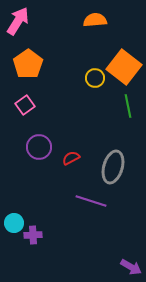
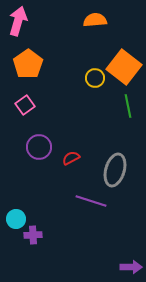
pink arrow: rotated 16 degrees counterclockwise
gray ellipse: moved 2 px right, 3 px down
cyan circle: moved 2 px right, 4 px up
purple arrow: rotated 30 degrees counterclockwise
